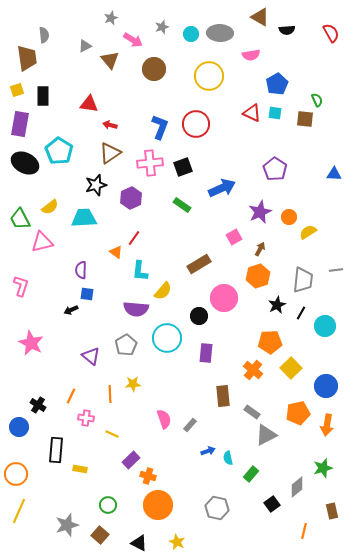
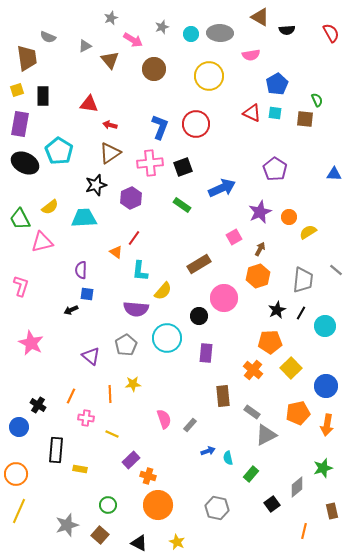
gray semicircle at (44, 35): moved 4 px right, 2 px down; rotated 119 degrees clockwise
gray line at (336, 270): rotated 48 degrees clockwise
black star at (277, 305): moved 5 px down
